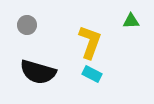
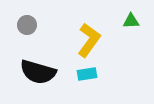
yellow L-shape: moved 1 px left, 2 px up; rotated 16 degrees clockwise
cyan rectangle: moved 5 px left; rotated 36 degrees counterclockwise
